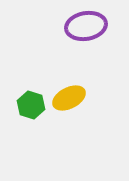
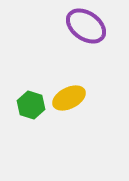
purple ellipse: rotated 45 degrees clockwise
